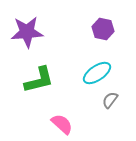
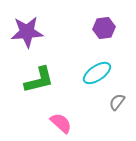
purple hexagon: moved 1 px right, 1 px up; rotated 20 degrees counterclockwise
gray semicircle: moved 7 px right, 2 px down
pink semicircle: moved 1 px left, 1 px up
